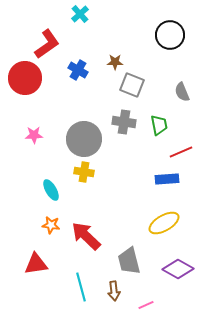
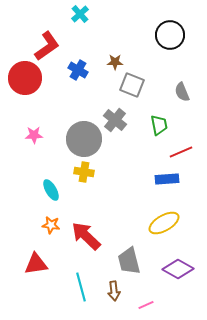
red L-shape: moved 2 px down
gray cross: moved 9 px left, 2 px up; rotated 30 degrees clockwise
